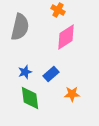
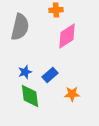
orange cross: moved 2 px left; rotated 32 degrees counterclockwise
pink diamond: moved 1 px right, 1 px up
blue rectangle: moved 1 px left, 1 px down
green diamond: moved 2 px up
